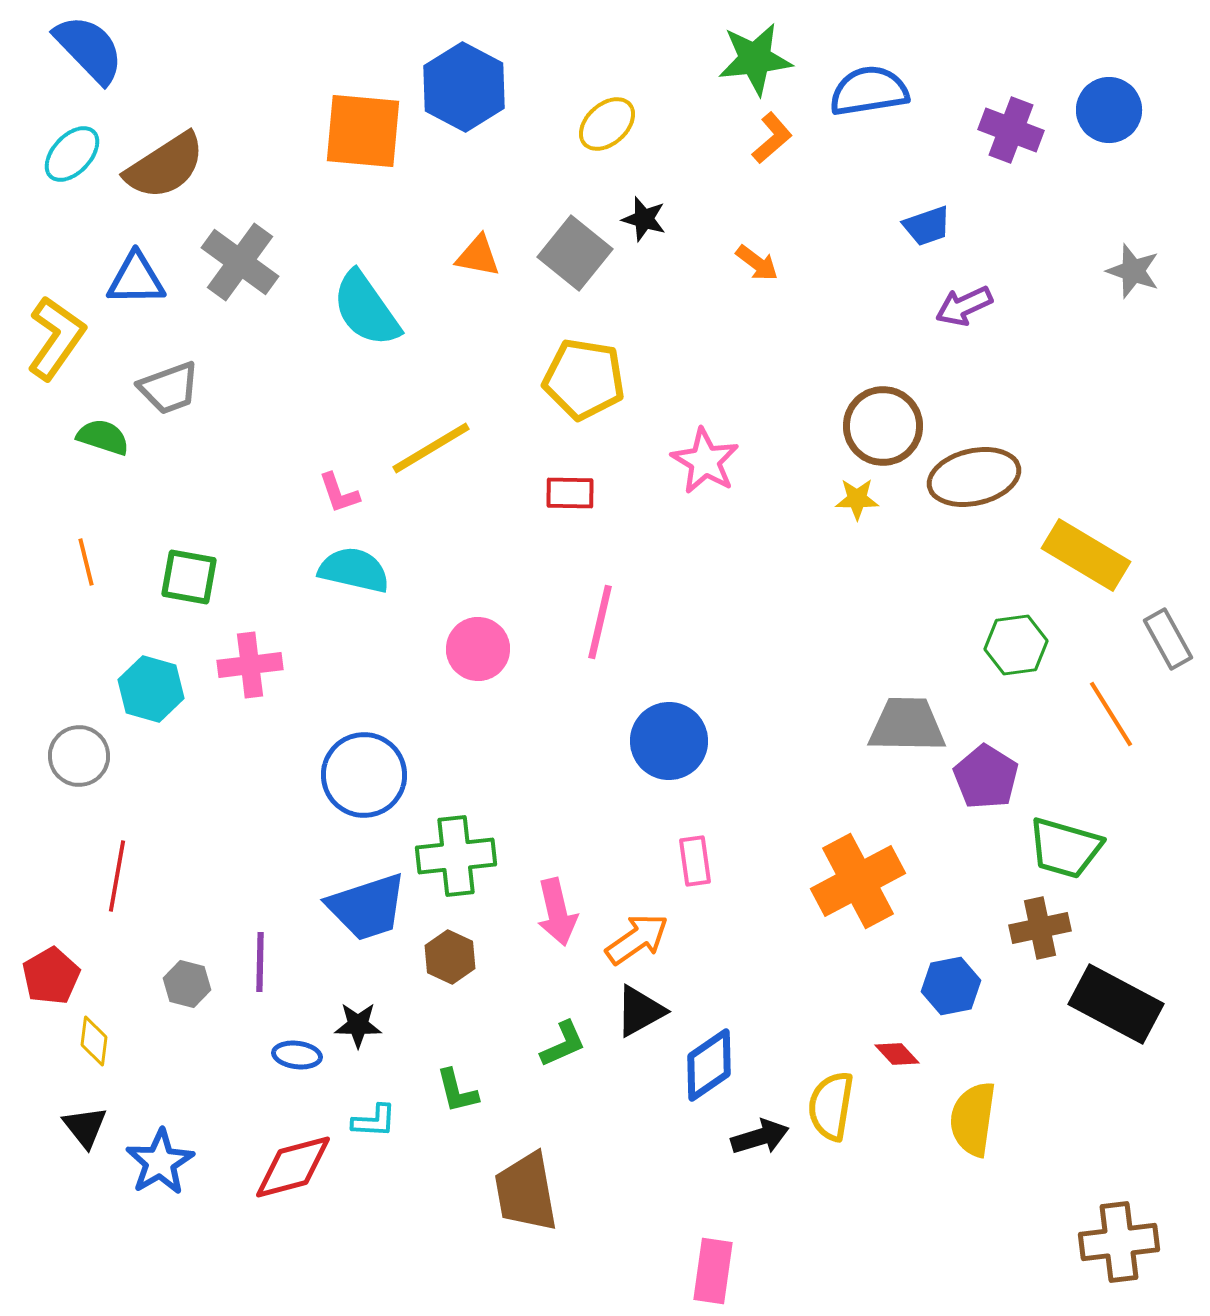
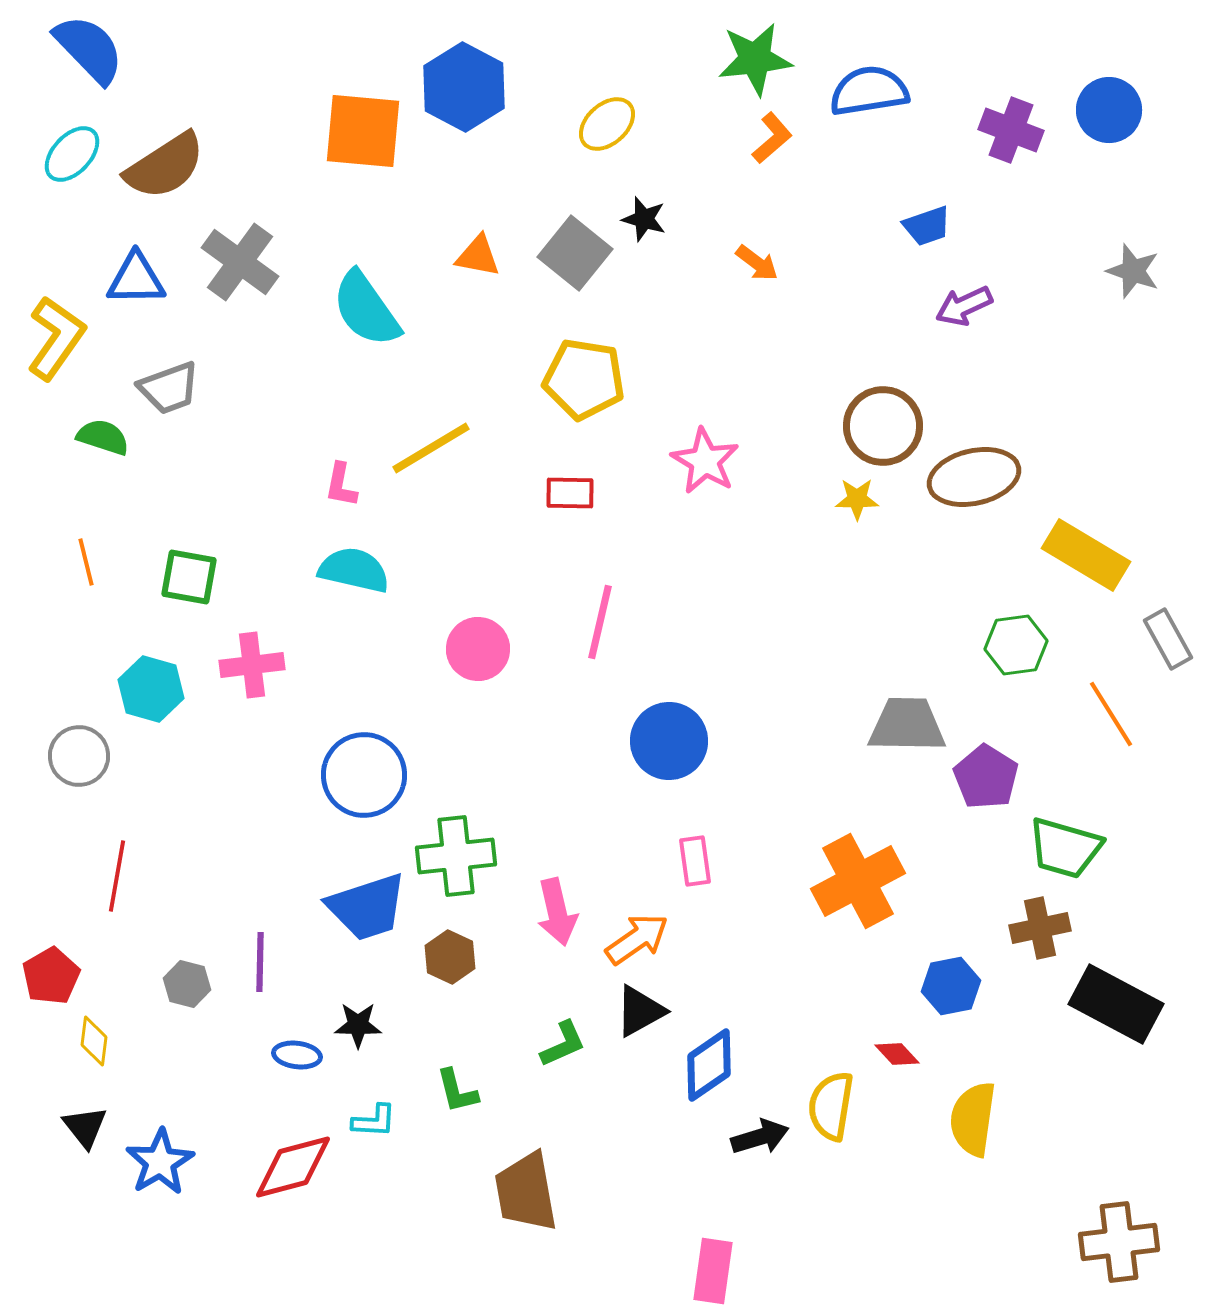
pink L-shape at (339, 493): moved 2 px right, 8 px up; rotated 30 degrees clockwise
pink cross at (250, 665): moved 2 px right
